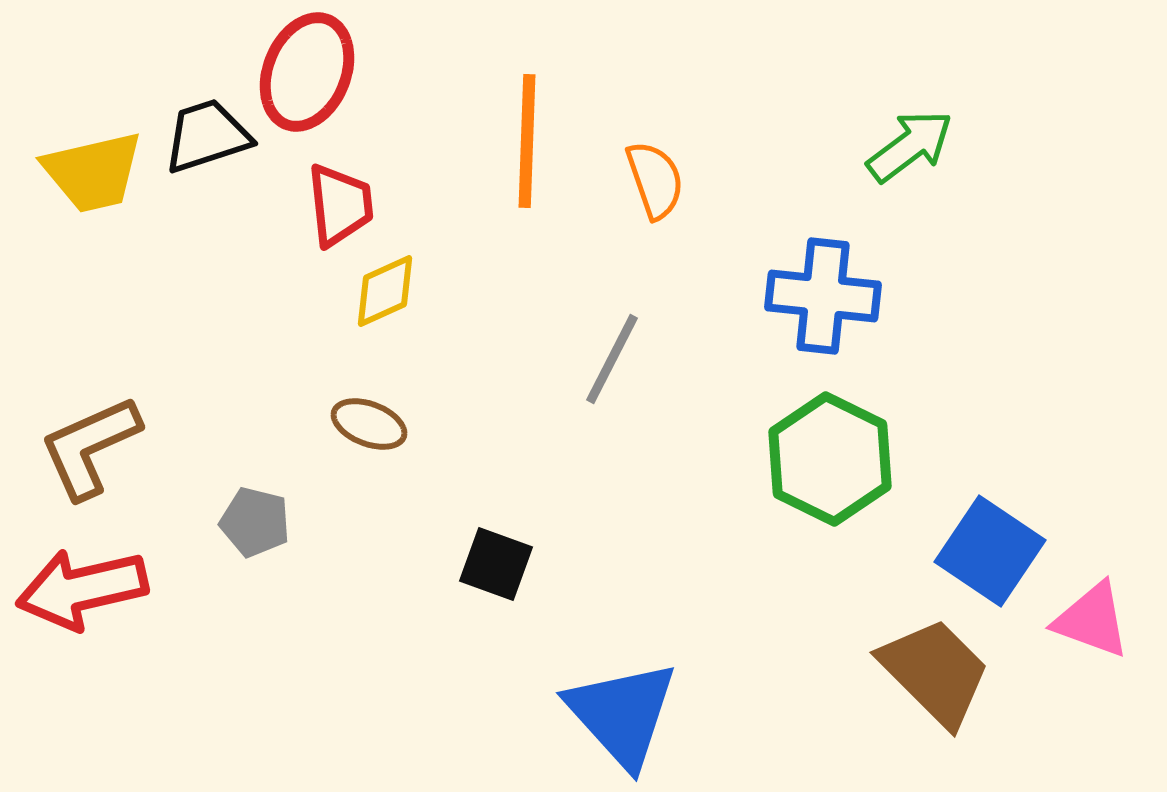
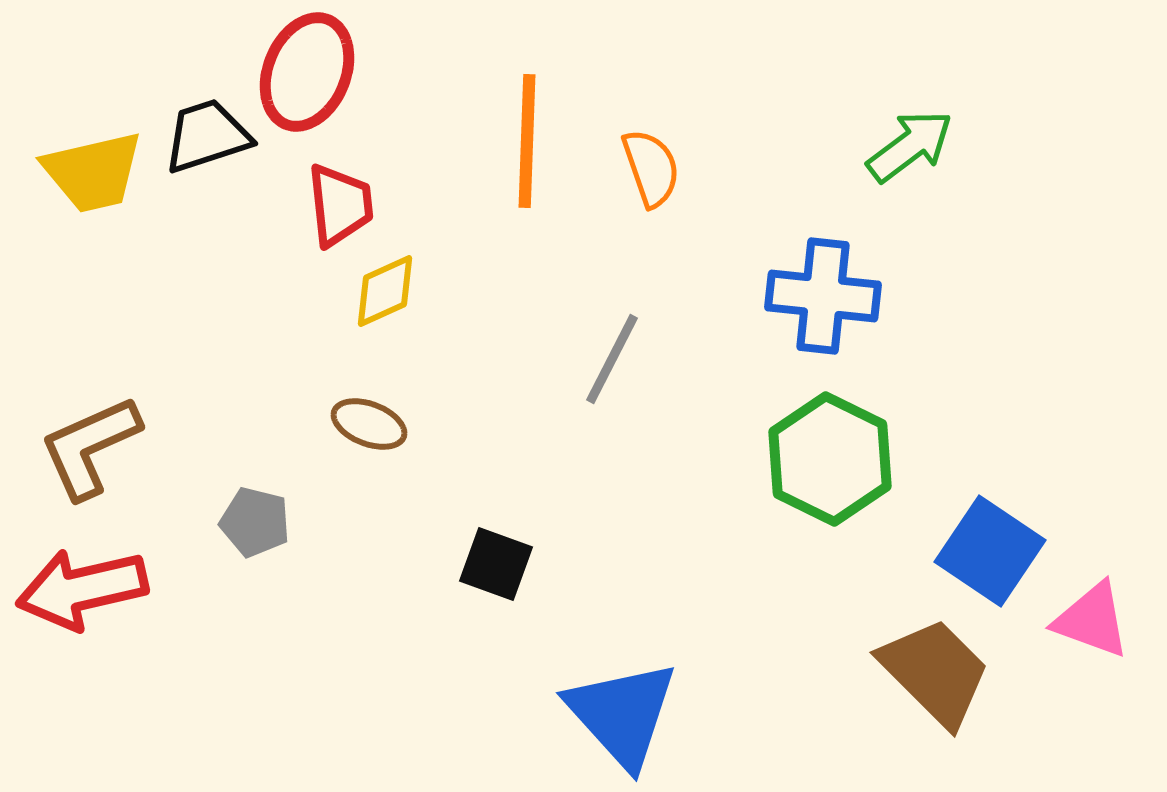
orange semicircle: moved 4 px left, 12 px up
